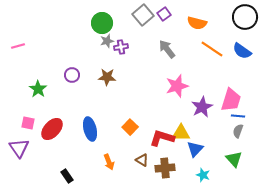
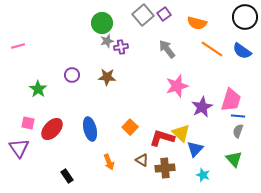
yellow triangle: rotated 42 degrees clockwise
